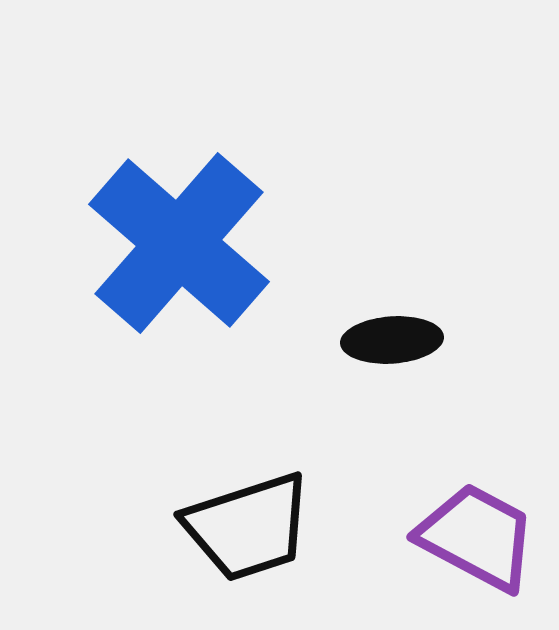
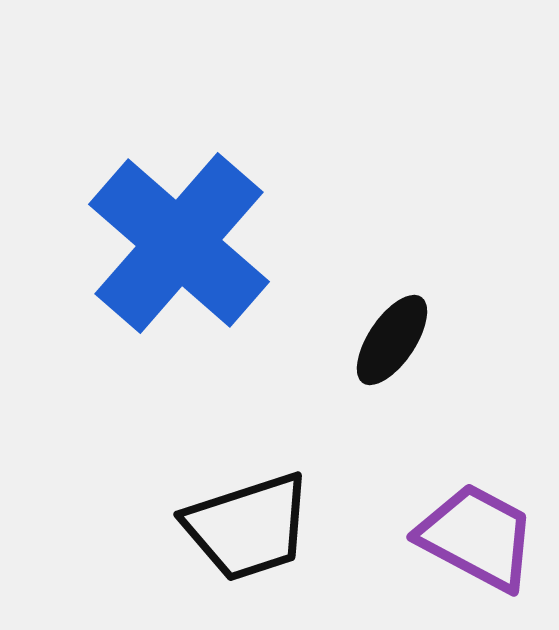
black ellipse: rotated 52 degrees counterclockwise
